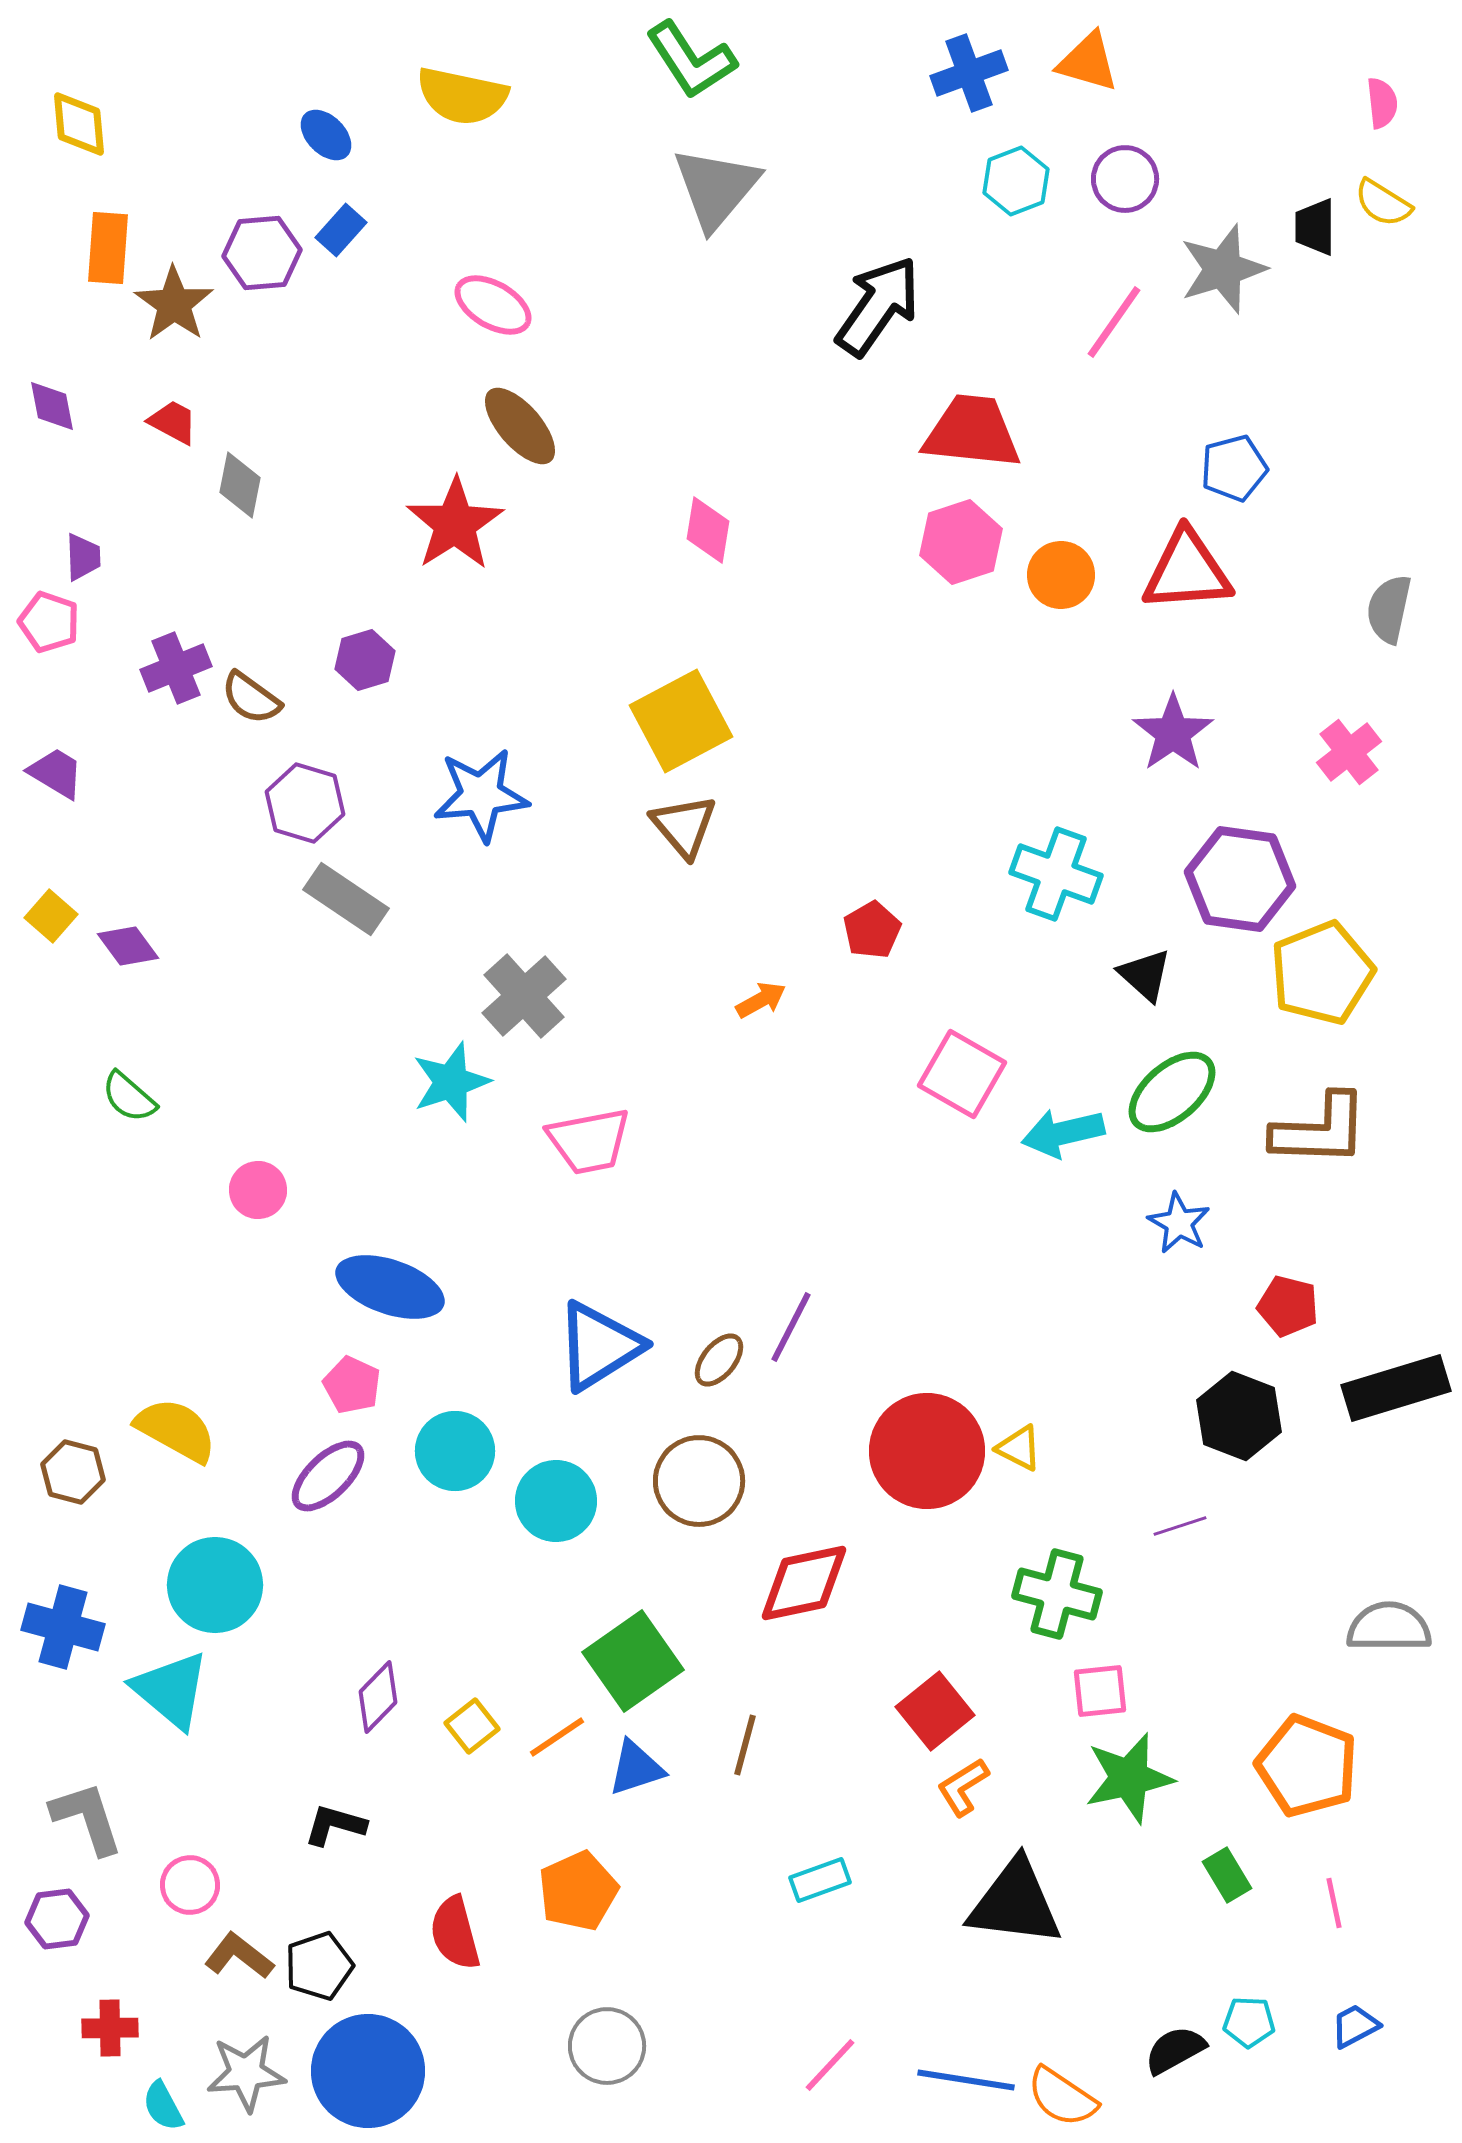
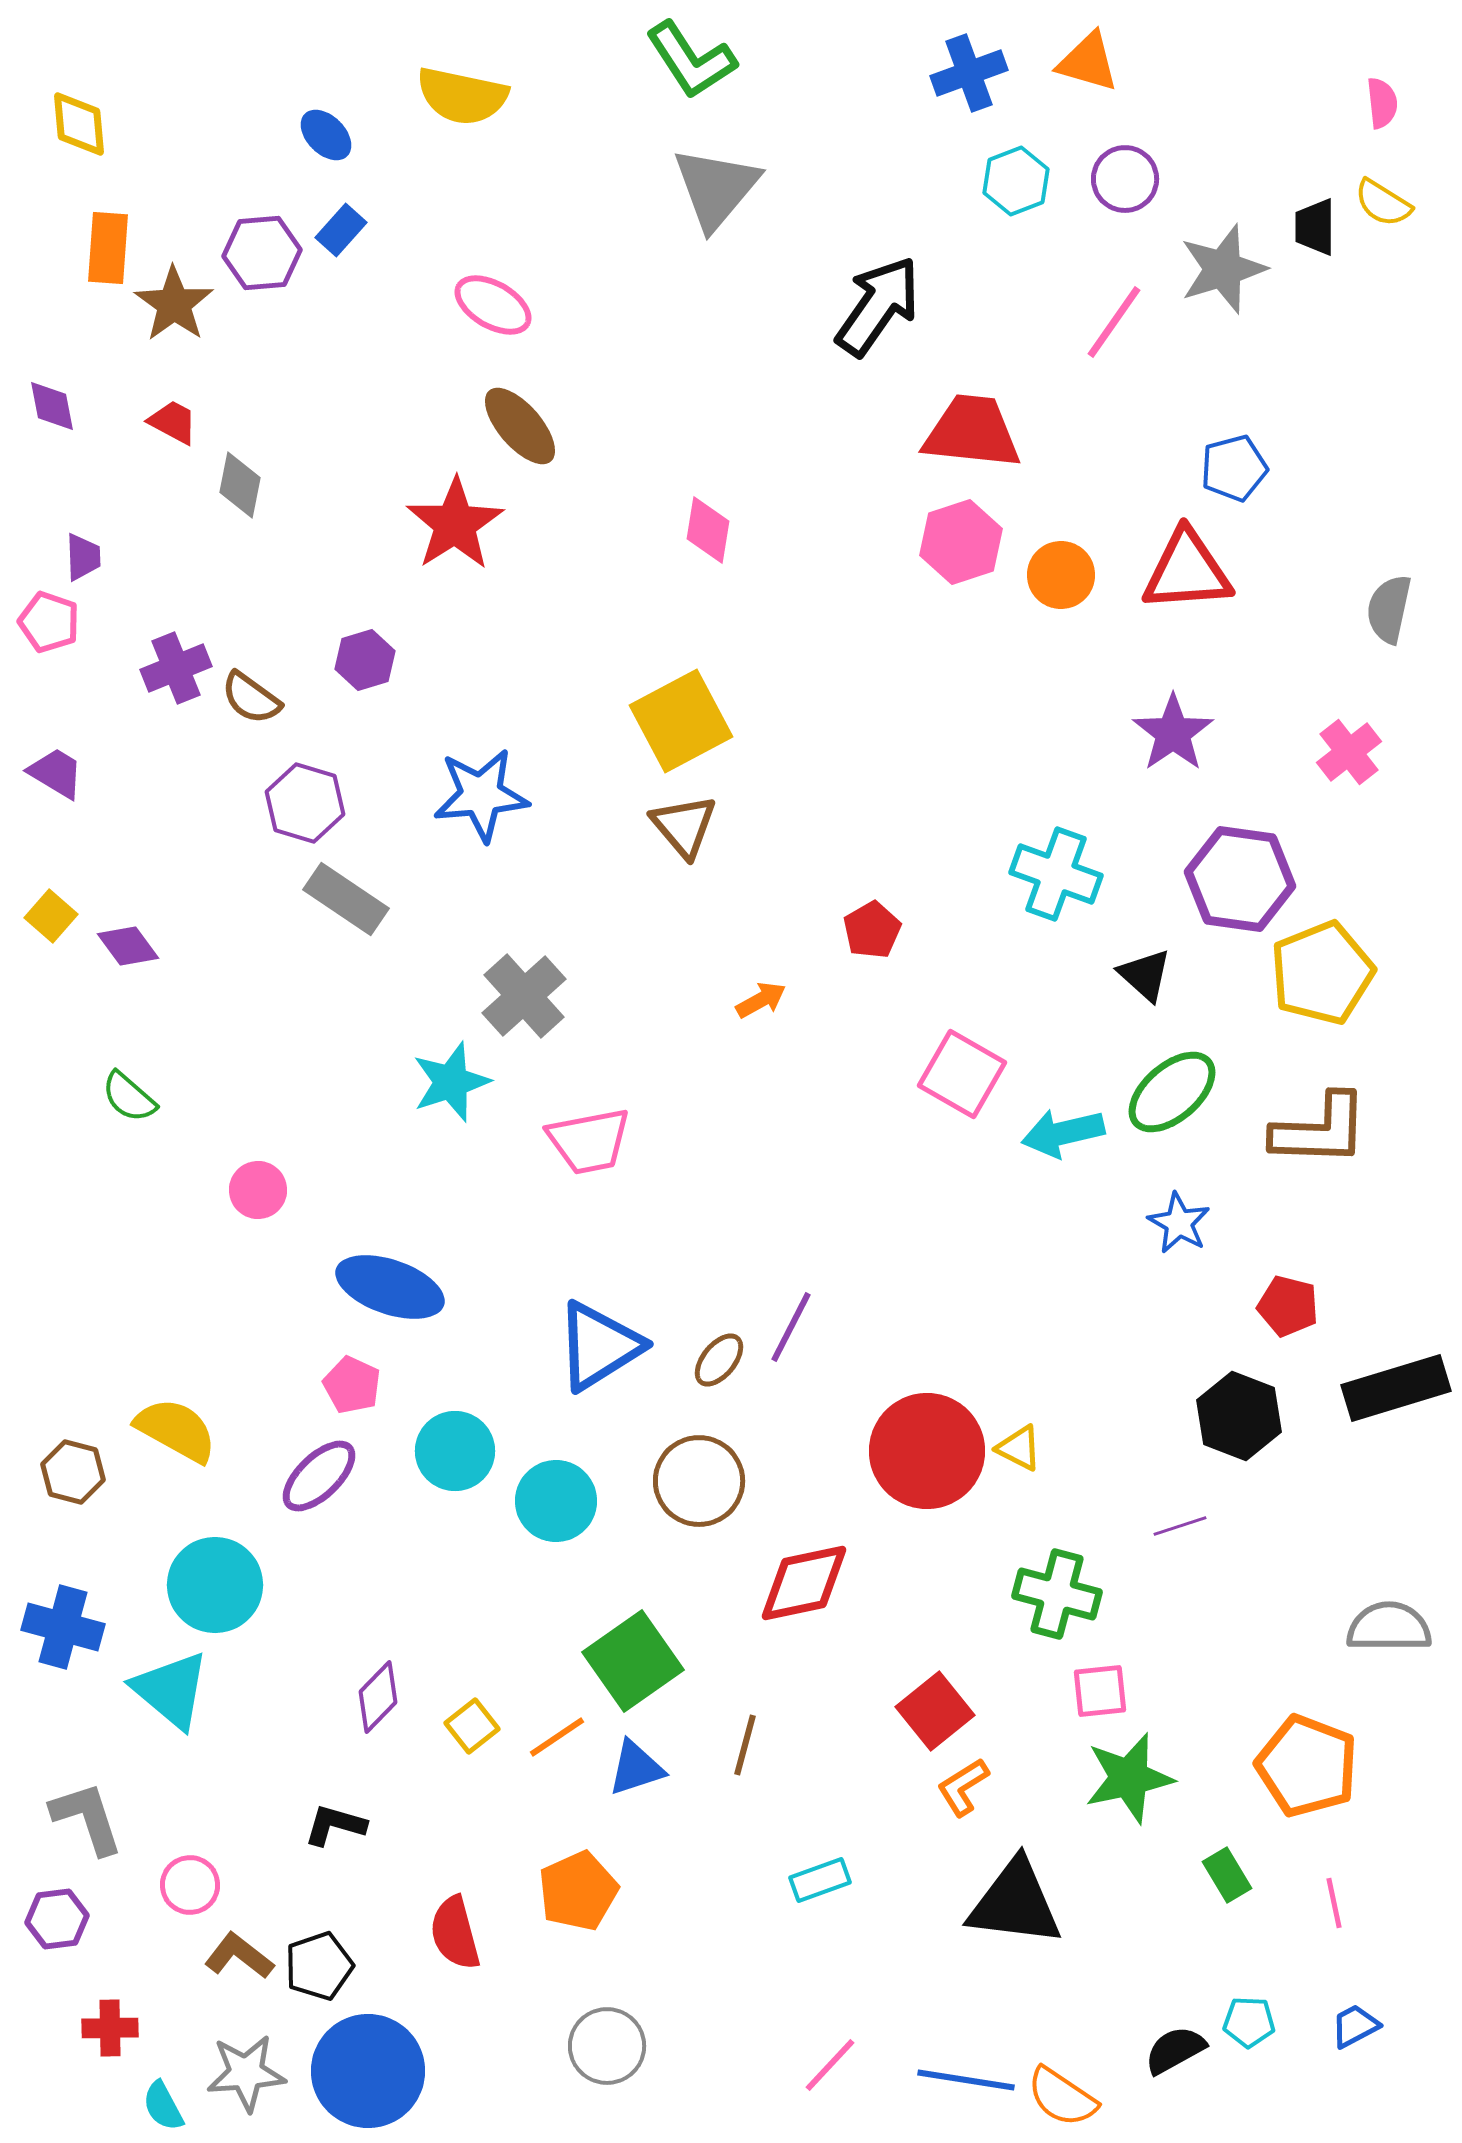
purple ellipse at (328, 1476): moved 9 px left
